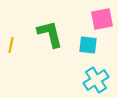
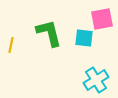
green L-shape: moved 1 px left, 1 px up
cyan square: moved 4 px left, 7 px up
